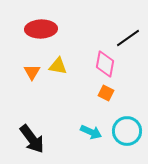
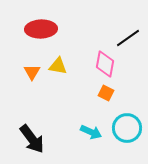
cyan circle: moved 3 px up
